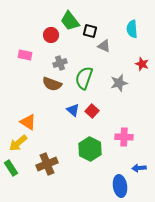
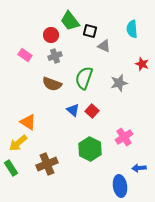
pink rectangle: rotated 24 degrees clockwise
gray cross: moved 5 px left, 7 px up
pink cross: rotated 36 degrees counterclockwise
